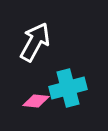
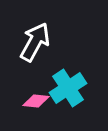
cyan cross: rotated 18 degrees counterclockwise
